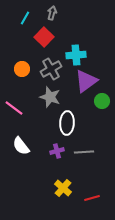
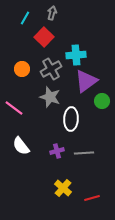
white ellipse: moved 4 px right, 4 px up
gray line: moved 1 px down
